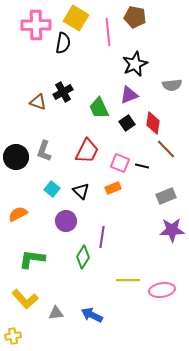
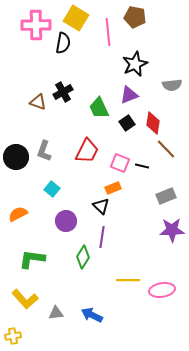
black triangle: moved 20 px right, 15 px down
